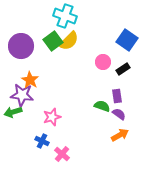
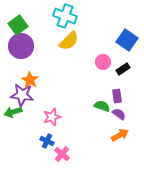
green square: moved 35 px left, 16 px up
blue cross: moved 5 px right
